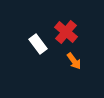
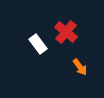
orange arrow: moved 6 px right, 6 px down
